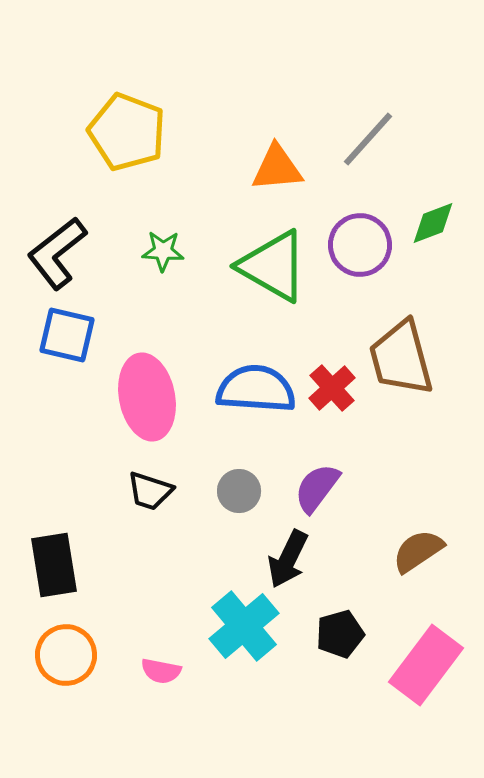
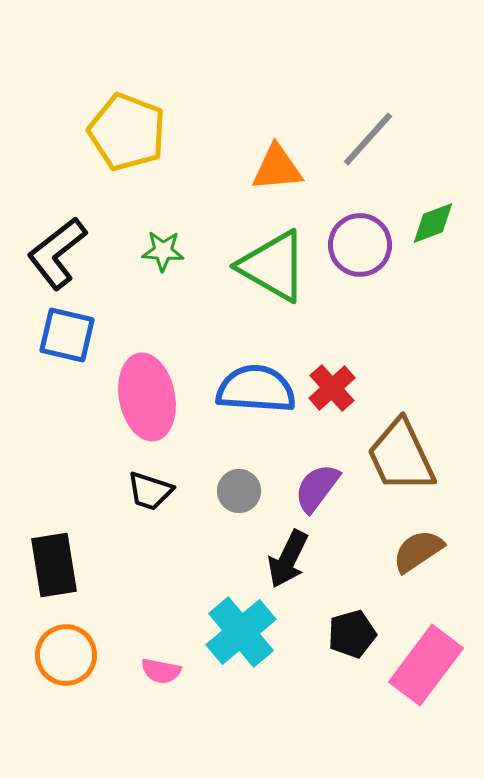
brown trapezoid: moved 98 px down; rotated 10 degrees counterclockwise
cyan cross: moved 3 px left, 6 px down
black pentagon: moved 12 px right
